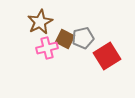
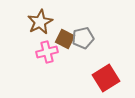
pink cross: moved 4 px down
red square: moved 1 px left, 22 px down
